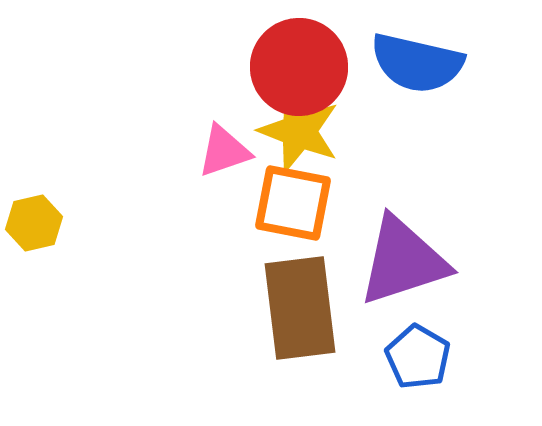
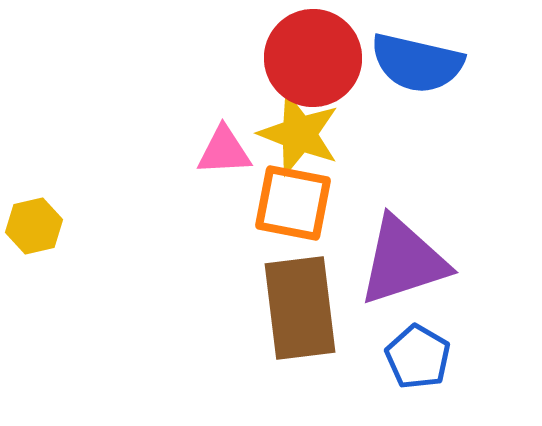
red circle: moved 14 px right, 9 px up
yellow star: moved 3 px down
pink triangle: rotated 16 degrees clockwise
yellow hexagon: moved 3 px down
